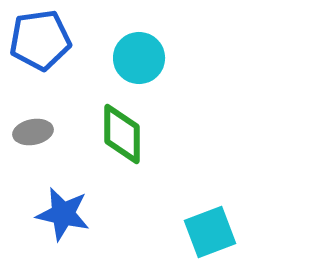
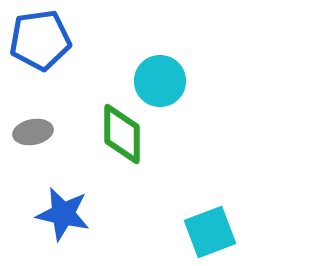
cyan circle: moved 21 px right, 23 px down
